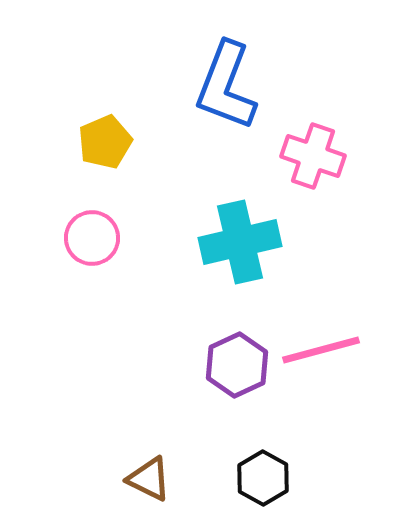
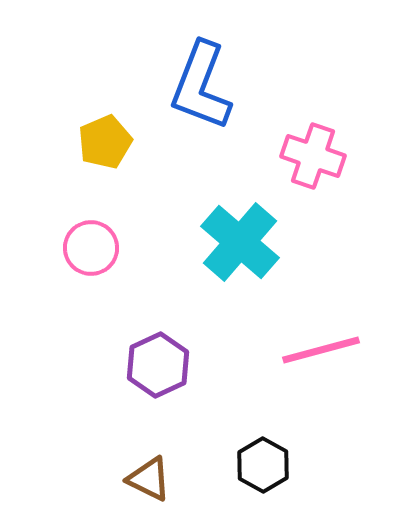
blue L-shape: moved 25 px left
pink circle: moved 1 px left, 10 px down
cyan cross: rotated 36 degrees counterclockwise
purple hexagon: moved 79 px left
black hexagon: moved 13 px up
